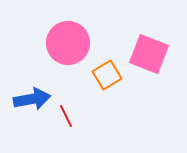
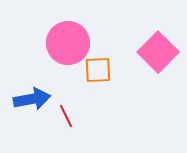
pink square: moved 9 px right, 2 px up; rotated 24 degrees clockwise
orange square: moved 9 px left, 5 px up; rotated 28 degrees clockwise
